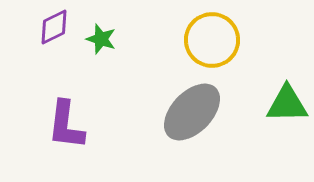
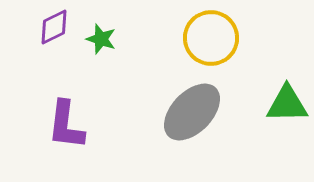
yellow circle: moved 1 px left, 2 px up
